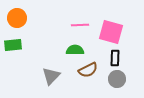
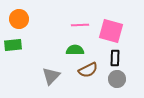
orange circle: moved 2 px right, 1 px down
pink square: moved 1 px up
